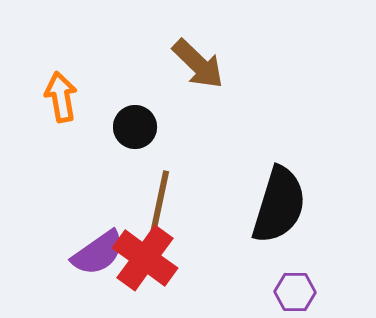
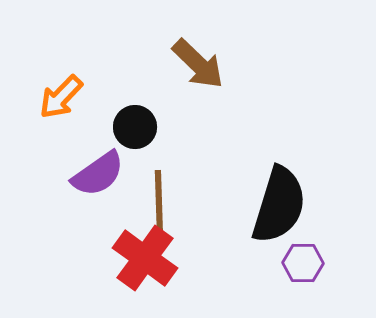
orange arrow: rotated 126 degrees counterclockwise
brown line: rotated 14 degrees counterclockwise
purple semicircle: moved 79 px up
purple hexagon: moved 8 px right, 29 px up
